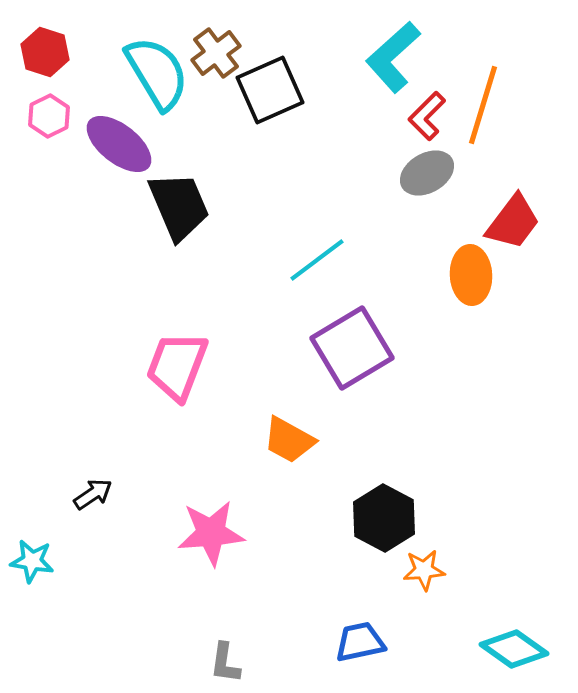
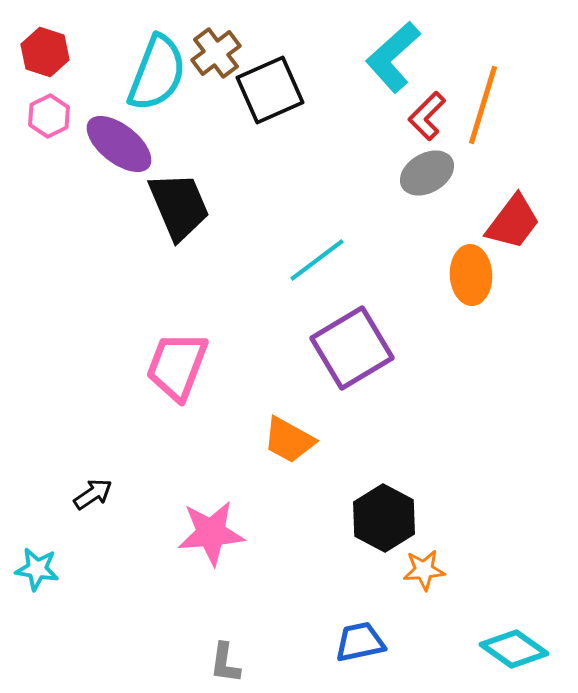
cyan semicircle: rotated 52 degrees clockwise
cyan star: moved 5 px right, 8 px down
